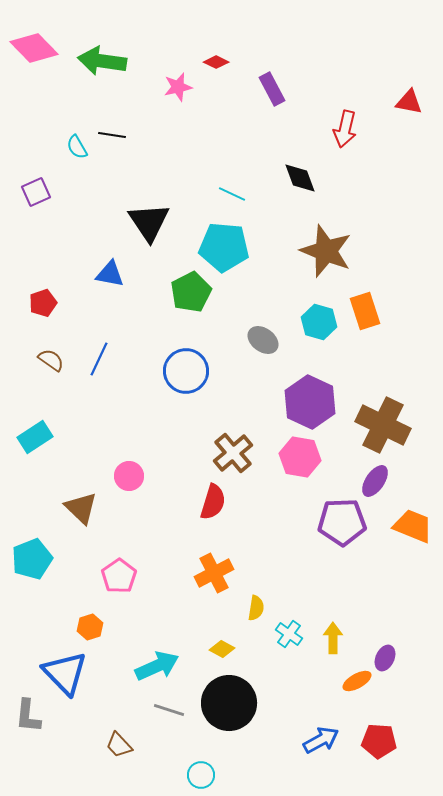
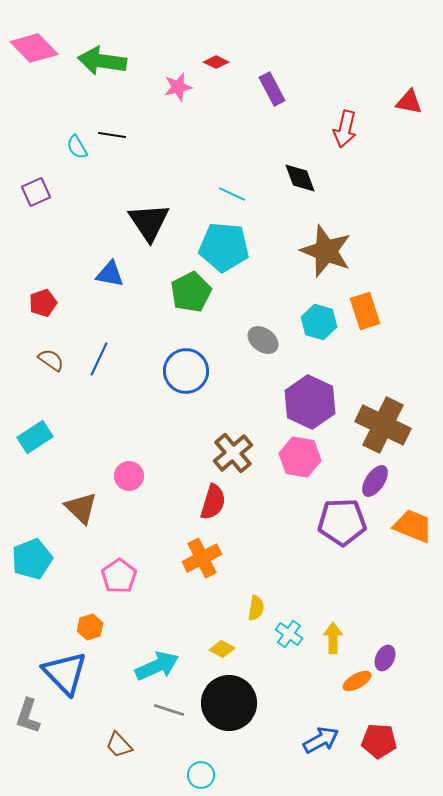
orange cross at (214, 573): moved 12 px left, 15 px up
gray L-shape at (28, 716): rotated 12 degrees clockwise
